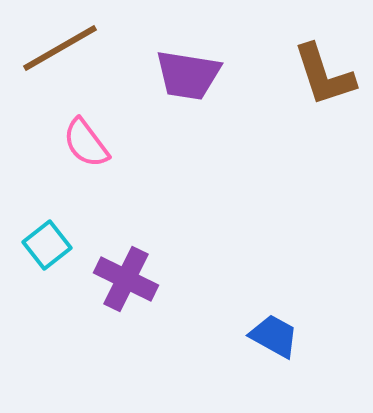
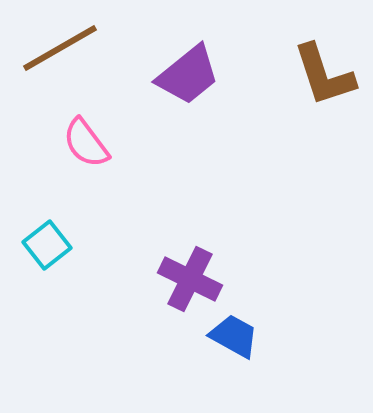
purple trapezoid: rotated 48 degrees counterclockwise
purple cross: moved 64 px right
blue trapezoid: moved 40 px left
